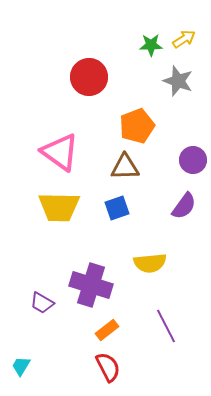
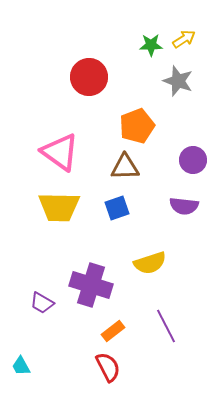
purple semicircle: rotated 60 degrees clockwise
yellow semicircle: rotated 12 degrees counterclockwise
orange rectangle: moved 6 px right, 1 px down
cyan trapezoid: rotated 60 degrees counterclockwise
